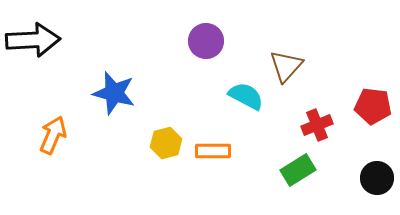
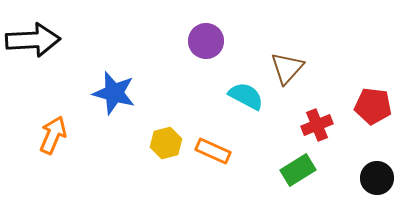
brown triangle: moved 1 px right, 2 px down
orange rectangle: rotated 24 degrees clockwise
